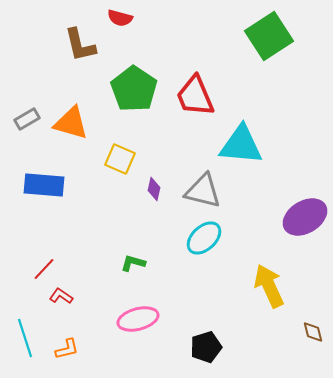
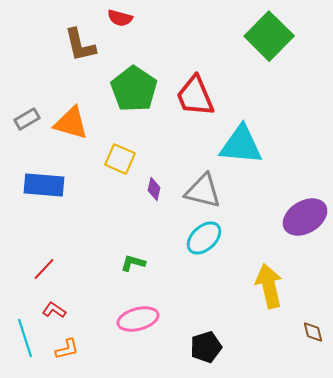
green square: rotated 12 degrees counterclockwise
yellow arrow: rotated 12 degrees clockwise
red L-shape: moved 7 px left, 14 px down
